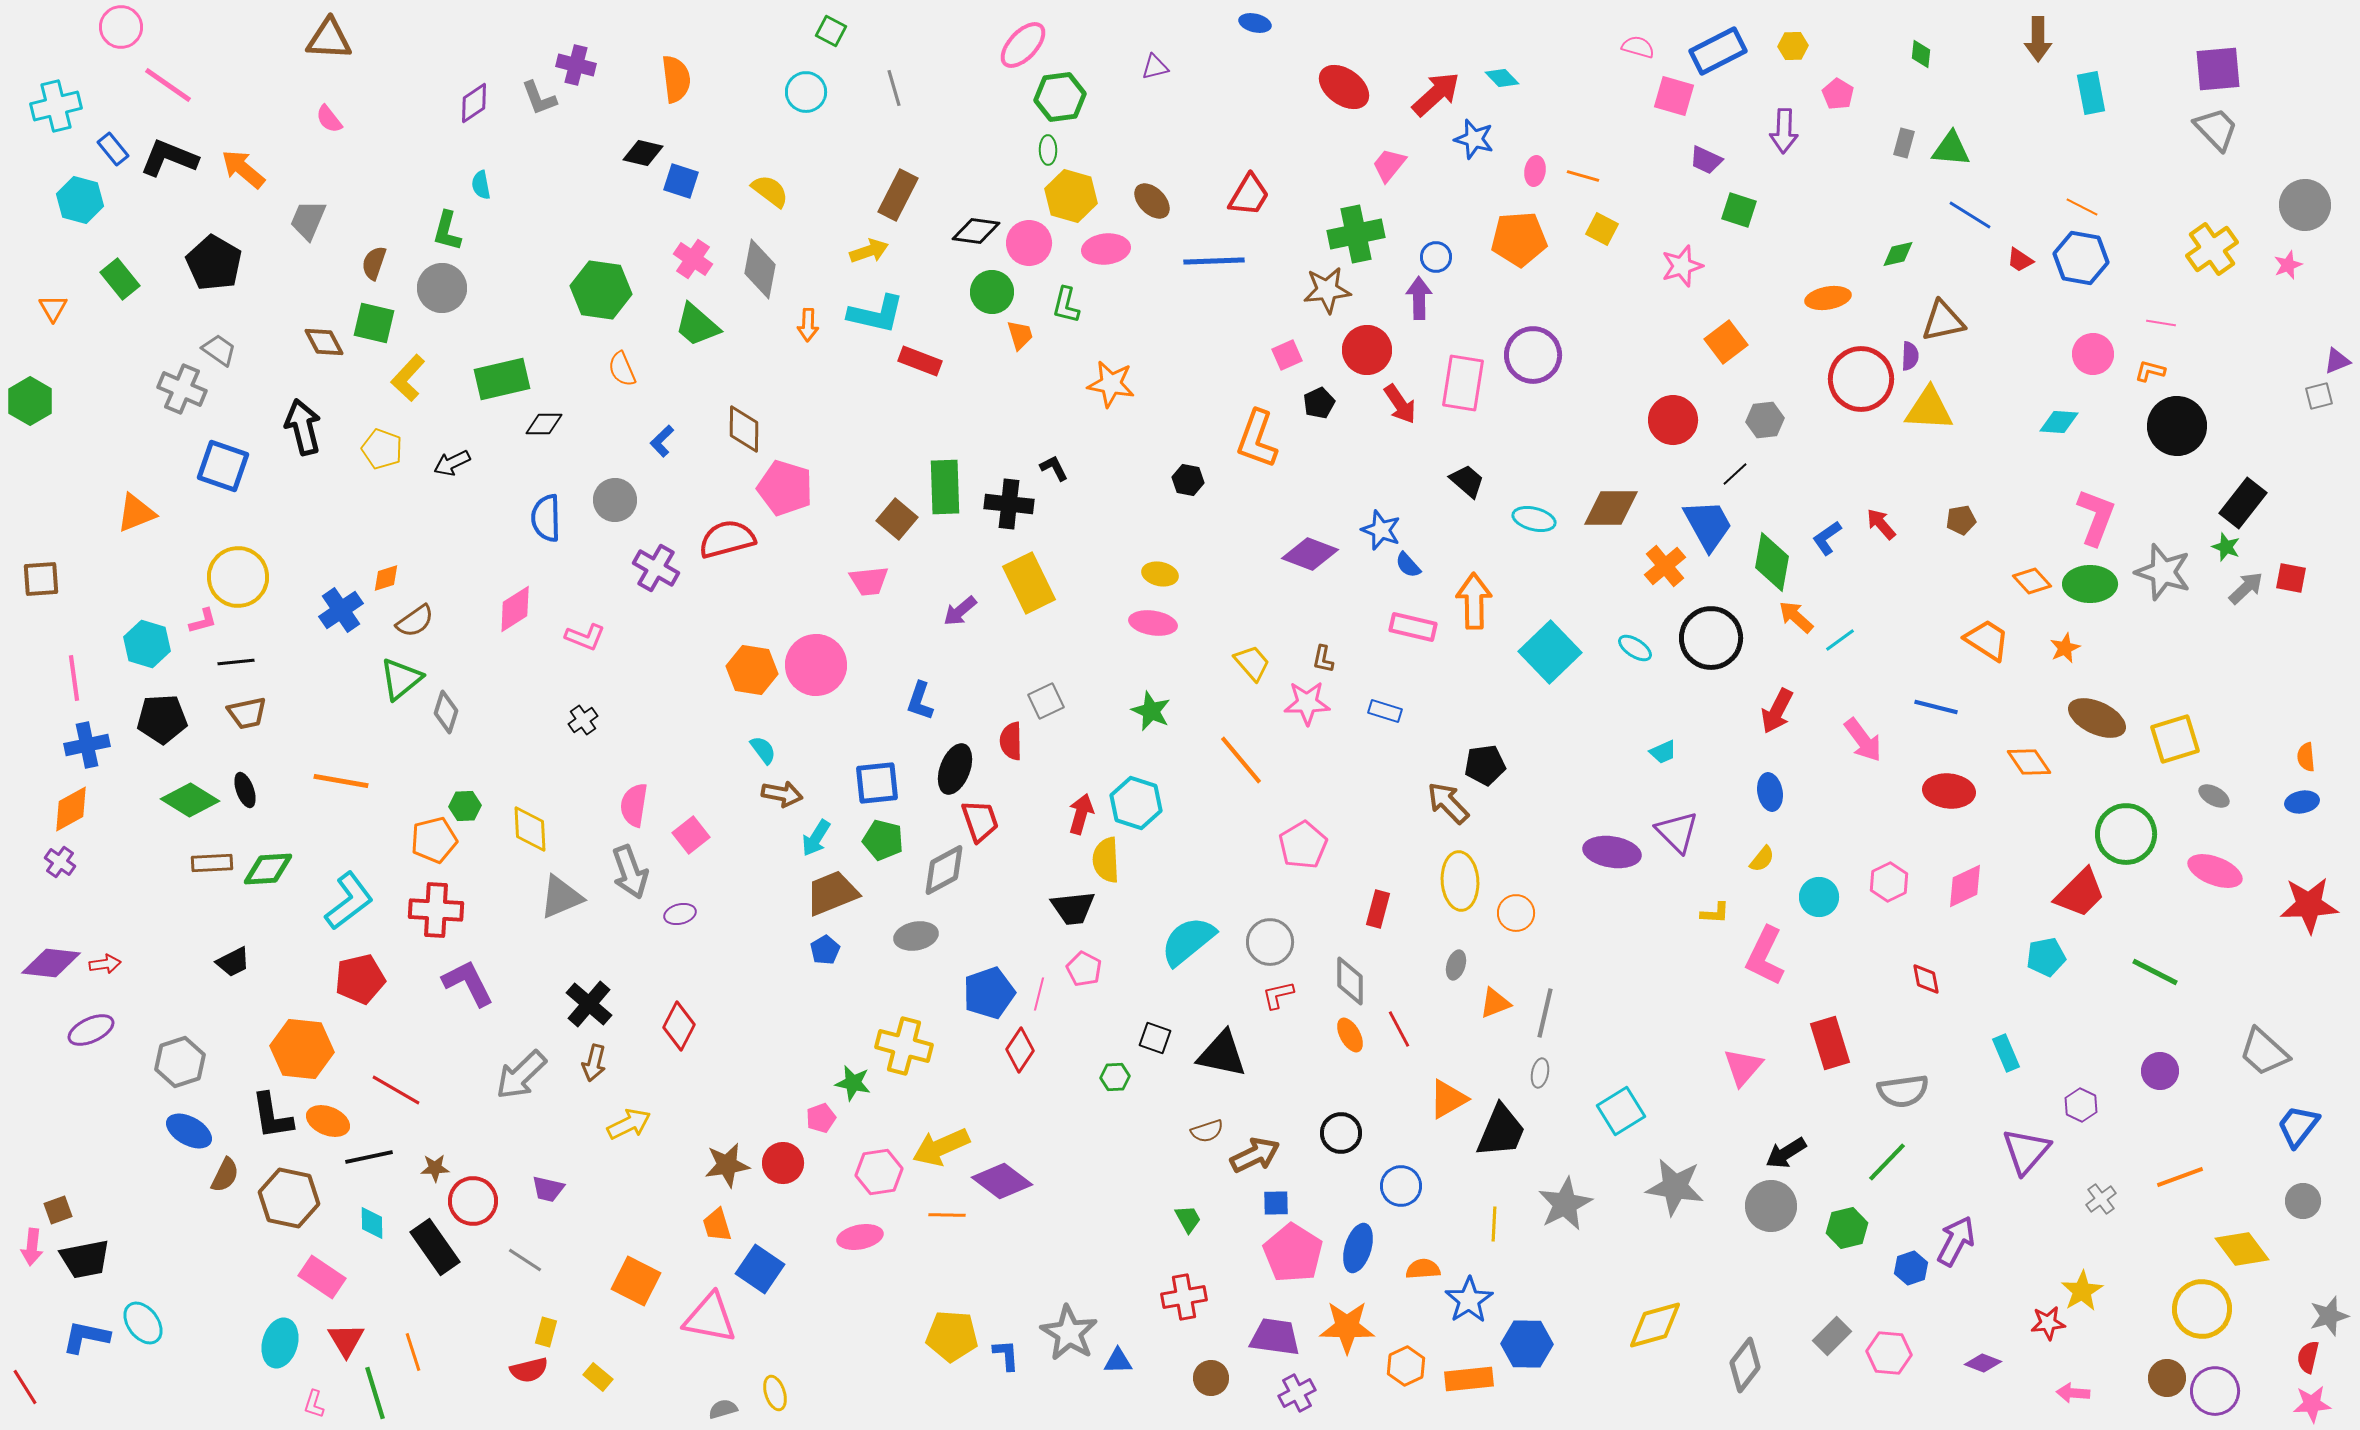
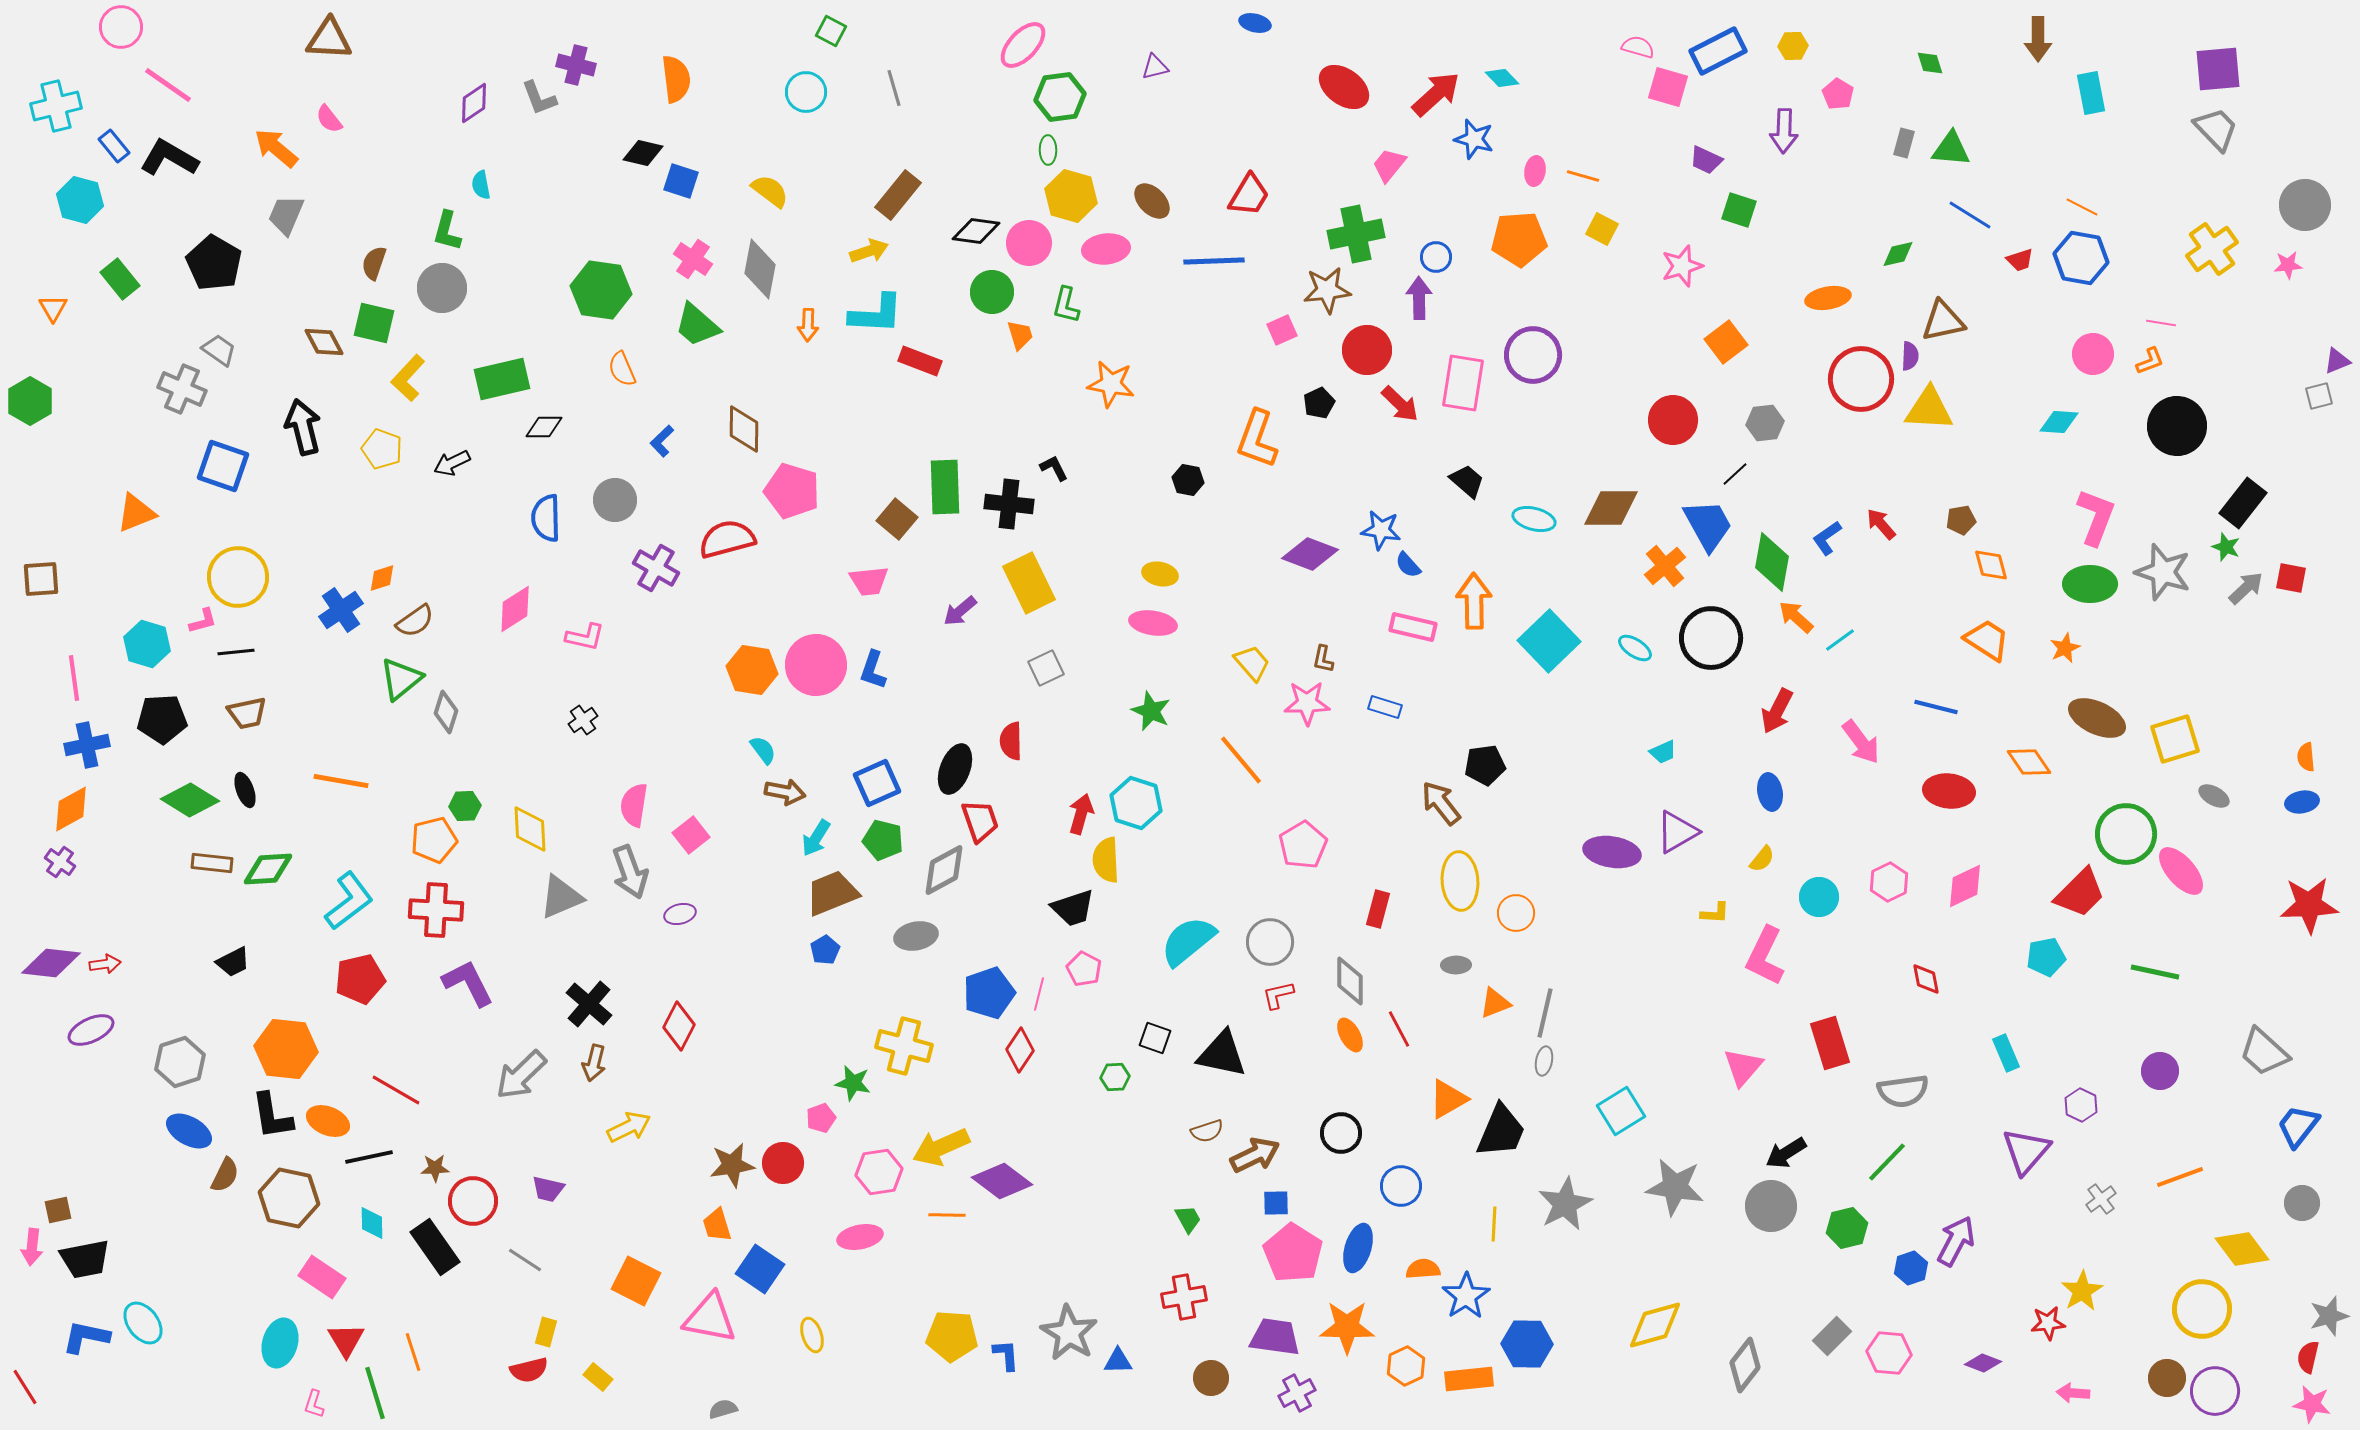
green diamond at (1921, 54): moved 9 px right, 9 px down; rotated 24 degrees counterclockwise
pink square at (1674, 96): moved 6 px left, 9 px up
blue rectangle at (113, 149): moved 1 px right, 3 px up
black L-shape at (169, 158): rotated 8 degrees clockwise
orange arrow at (243, 169): moved 33 px right, 21 px up
brown rectangle at (898, 195): rotated 12 degrees clockwise
gray trapezoid at (308, 220): moved 22 px left, 5 px up
red trapezoid at (2020, 260): rotated 52 degrees counterclockwise
pink star at (2288, 265): rotated 16 degrees clockwise
cyan L-shape at (876, 314): rotated 10 degrees counterclockwise
pink square at (1287, 355): moved 5 px left, 25 px up
orange L-shape at (2150, 371): moved 10 px up; rotated 144 degrees clockwise
red arrow at (1400, 404): rotated 12 degrees counterclockwise
gray hexagon at (1765, 420): moved 3 px down
black diamond at (544, 424): moved 3 px down
pink pentagon at (785, 488): moved 7 px right, 3 px down
blue star at (1381, 530): rotated 12 degrees counterclockwise
orange diamond at (386, 578): moved 4 px left
orange diamond at (2032, 581): moved 41 px left, 16 px up; rotated 27 degrees clockwise
pink L-shape at (585, 637): rotated 9 degrees counterclockwise
cyan square at (1550, 652): moved 1 px left, 11 px up
black line at (236, 662): moved 10 px up
blue L-shape at (920, 701): moved 47 px left, 31 px up
gray square at (1046, 701): moved 33 px up
blue rectangle at (1385, 711): moved 4 px up
pink arrow at (1863, 740): moved 2 px left, 2 px down
blue square at (877, 783): rotated 18 degrees counterclockwise
brown arrow at (782, 794): moved 3 px right, 2 px up
brown arrow at (1448, 803): moved 7 px left; rotated 6 degrees clockwise
purple triangle at (1677, 832): rotated 45 degrees clockwise
brown rectangle at (212, 863): rotated 9 degrees clockwise
pink ellipse at (2215, 871): moved 34 px left; rotated 28 degrees clockwise
black trapezoid at (1073, 908): rotated 12 degrees counterclockwise
gray ellipse at (1456, 965): rotated 72 degrees clockwise
green line at (2155, 972): rotated 15 degrees counterclockwise
orange hexagon at (302, 1049): moved 16 px left
gray ellipse at (1540, 1073): moved 4 px right, 12 px up
yellow arrow at (629, 1124): moved 3 px down
brown star at (727, 1165): moved 5 px right
gray circle at (2303, 1201): moved 1 px left, 2 px down
brown square at (58, 1210): rotated 8 degrees clockwise
blue star at (1469, 1300): moved 3 px left, 4 px up
yellow ellipse at (775, 1393): moved 37 px right, 58 px up
pink star at (2312, 1404): rotated 15 degrees clockwise
